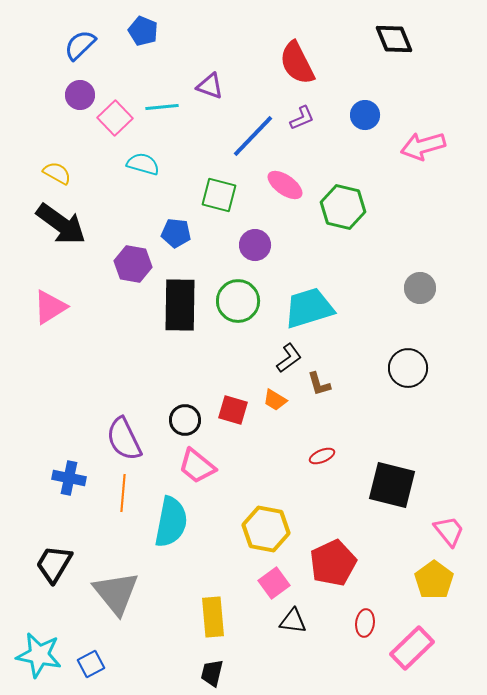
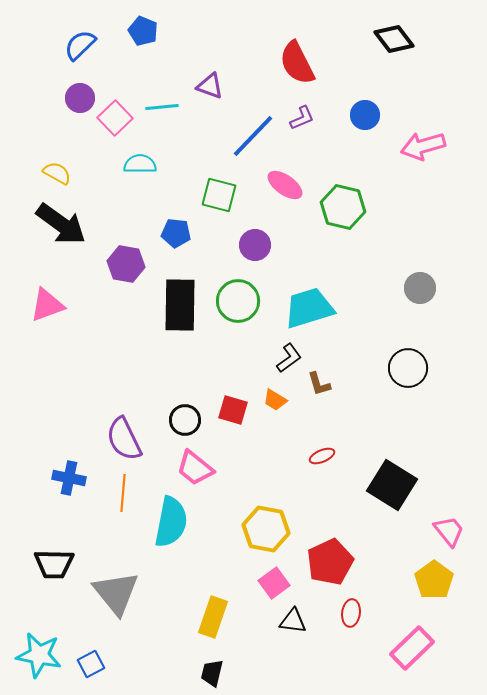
black diamond at (394, 39): rotated 15 degrees counterclockwise
purple circle at (80, 95): moved 3 px down
cyan semicircle at (143, 164): moved 3 px left; rotated 16 degrees counterclockwise
purple hexagon at (133, 264): moved 7 px left
pink triangle at (50, 307): moved 3 px left, 2 px up; rotated 12 degrees clockwise
pink trapezoid at (197, 466): moved 2 px left, 2 px down
black square at (392, 485): rotated 18 degrees clockwise
red pentagon at (333, 563): moved 3 px left, 1 px up
black trapezoid at (54, 564): rotated 120 degrees counterclockwise
yellow rectangle at (213, 617): rotated 24 degrees clockwise
red ellipse at (365, 623): moved 14 px left, 10 px up
